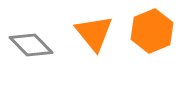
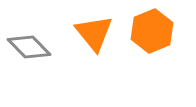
gray diamond: moved 2 px left, 2 px down
